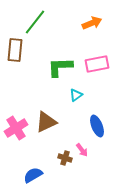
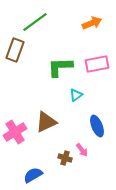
green line: rotated 16 degrees clockwise
brown rectangle: rotated 15 degrees clockwise
pink cross: moved 1 px left, 4 px down
